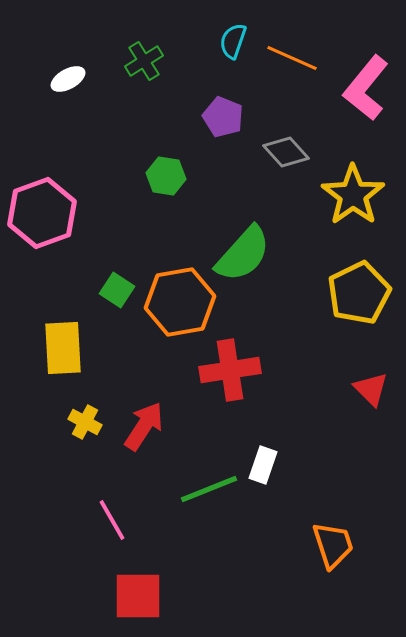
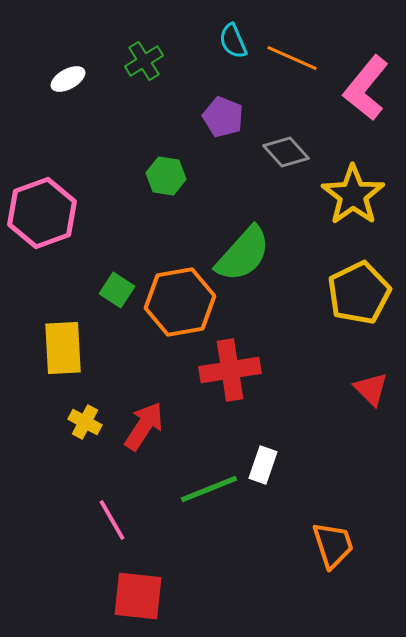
cyan semicircle: rotated 42 degrees counterclockwise
red square: rotated 6 degrees clockwise
